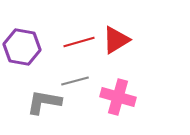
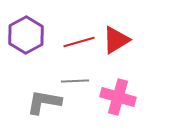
purple hexagon: moved 4 px right, 12 px up; rotated 21 degrees clockwise
gray line: rotated 12 degrees clockwise
